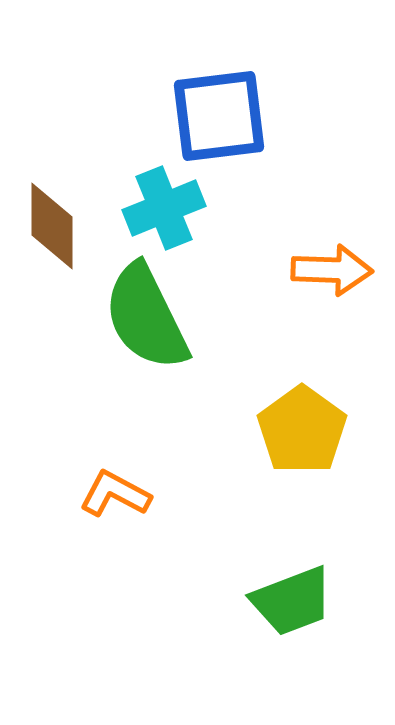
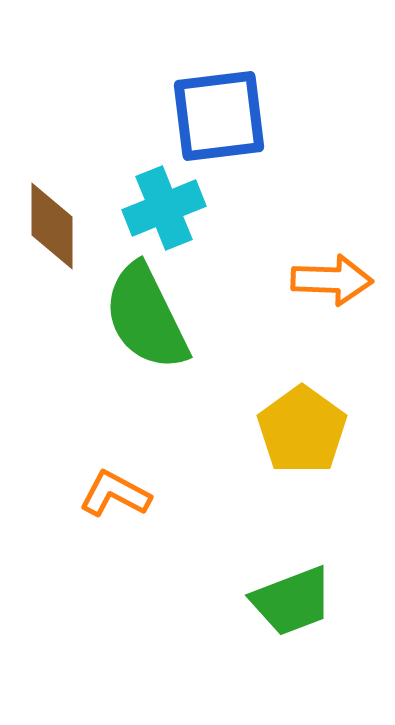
orange arrow: moved 10 px down
